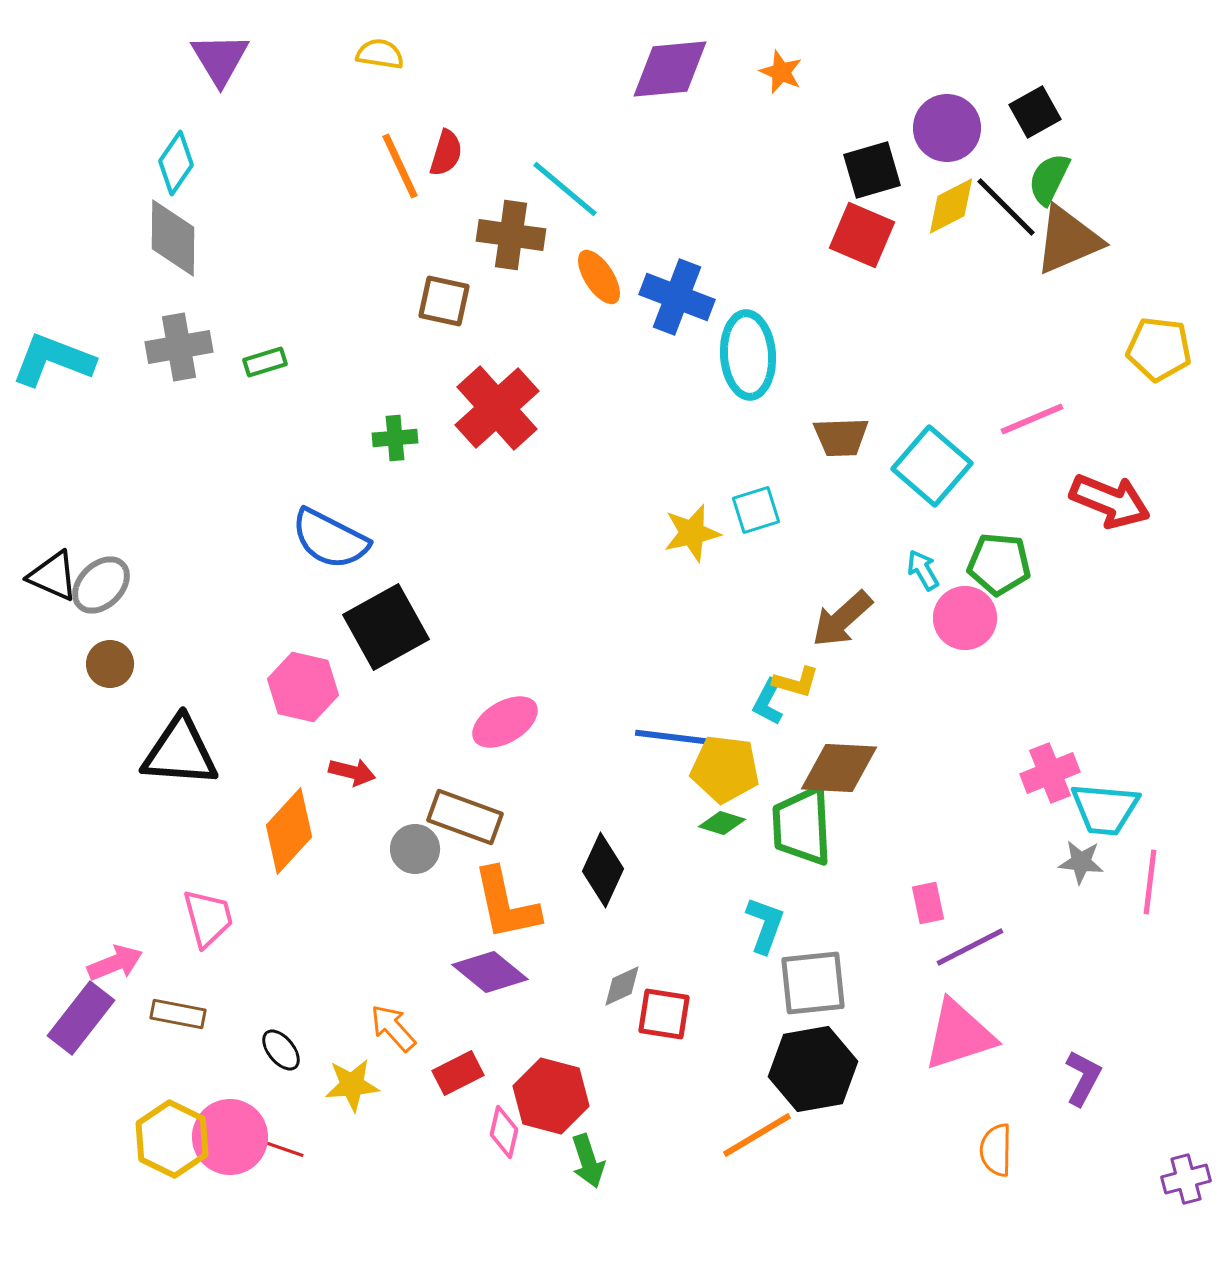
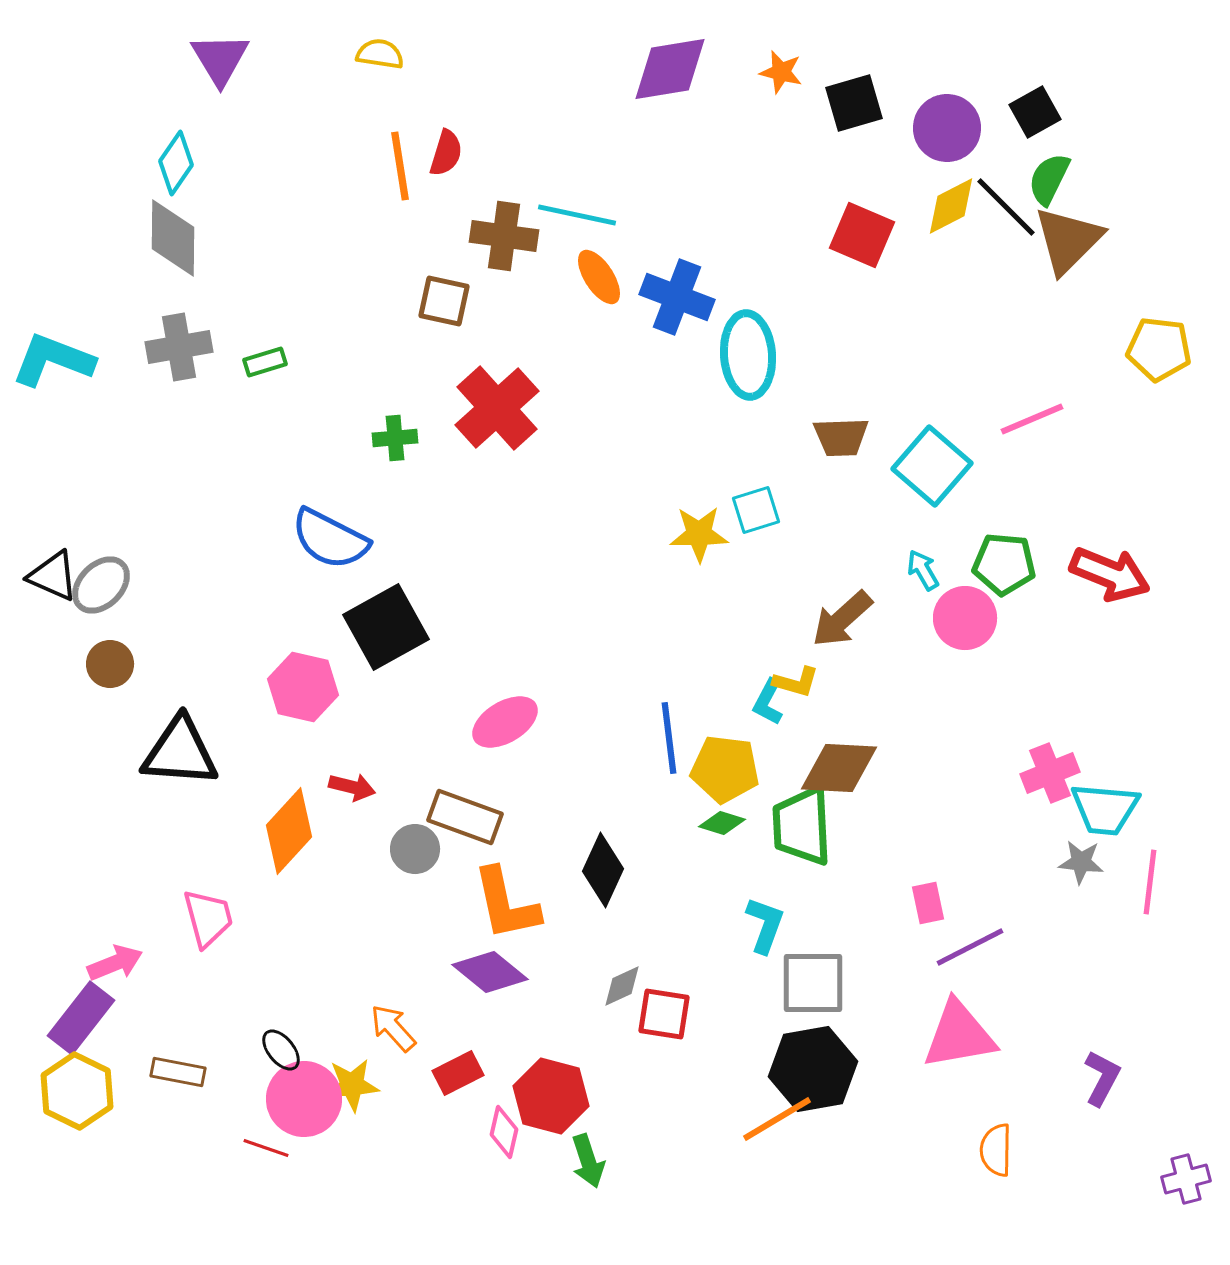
purple diamond at (670, 69): rotated 4 degrees counterclockwise
orange star at (781, 72): rotated 9 degrees counterclockwise
orange line at (400, 166): rotated 16 degrees clockwise
black square at (872, 170): moved 18 px left, 67 px up
cyan line at (565, 189): moved 12 px right, 26 px down; rotated 28 degrees counterclockwise
brown cross at (511, 235): moved 7 px left, 1 px down
brown triangle at (1068, 240): rotated 22 degrees counterclockwise
red arrow at (1110, 501): moved 73 px down
yellow star at (692, 533): moved 7 px right, 1 px down; rotated 12 degrees clockwise
green pentagon at (999, 564): moved 5 px right
blue line at (671, 737): moved 2 px left, 1 px down; rotated 76 degrees clockwise
red arrow at (352, 772): moved 15 px down
gray square at (813, 983): rotated 6 degrees clockwise
brown rectangle at (178, 1014): moved 58 px down
pink triangle at (959, 1035): rotated 8 degrees clockwise
purple L-shape at (1083, 1078): moved 19 px right
orange line at (757, 1135): moved 20 px right, 16 px up
pink circle at (230, 1137): moved 74 px right, 38 px up
yellow hexagon at (172, 1139): moved 95 px left, 48 px up
red line at (281, 1148): moved 15 px left
